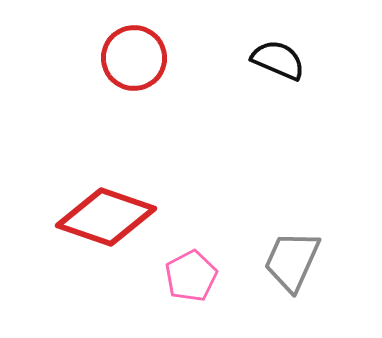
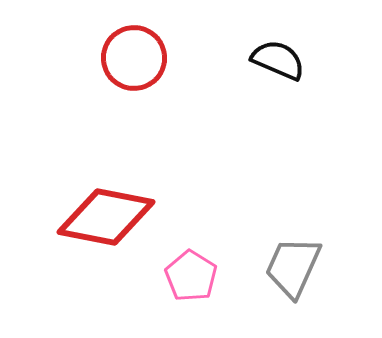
red diamond: rotated 8 degrees counterclockwise
gray trapezoid: moved 1 px right, 6 px down
pink pentagon: rotated 12 degrees counterclockwise
